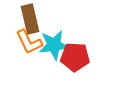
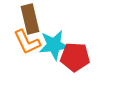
orange L-shape: moved 2 px left
